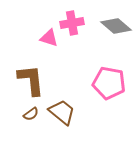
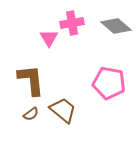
pink triangle: rotated 42 degrees clockwise
brown trapezoid: moved 1 px right, 2 px up
